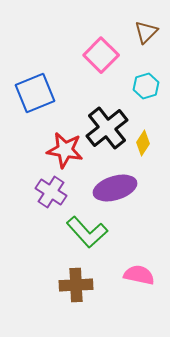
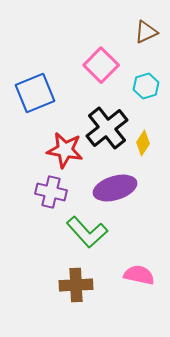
brown triangle: rotated 20 degrees clockwise
pink square: moved 10 px down
purple cross: rotated 20 degrees counterclockwise
